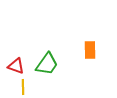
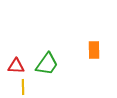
orange rectangle: moved 4 px right
red triangle: rotated 18 degrees counterclockwise
